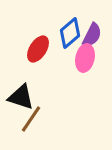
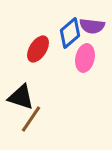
purple semicircle: moved 9 px up; rotated 70 degrees clockwise
